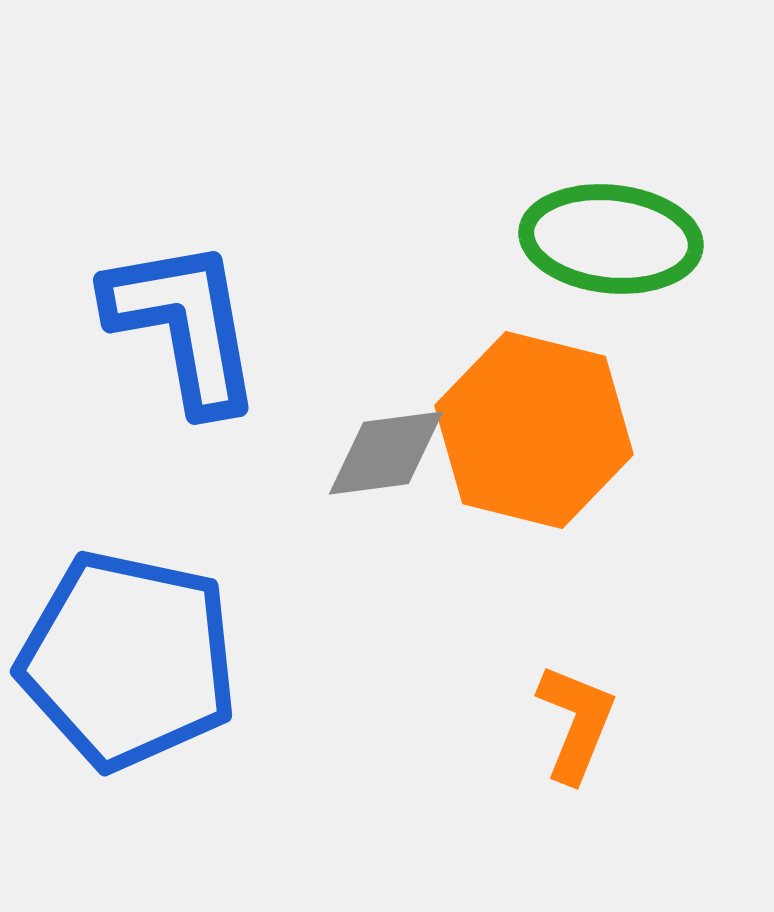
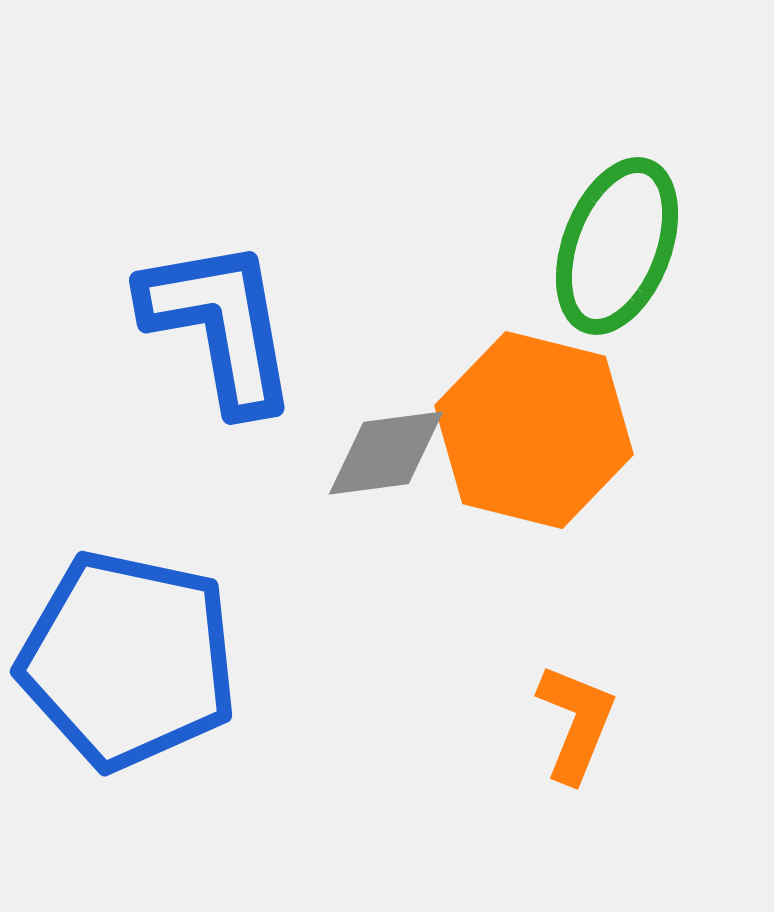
green ellipse: moved 6 px right, 7 px down; rotated 75 degrees counterclockwise
blue L-shape: moved 36 px right
